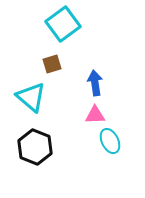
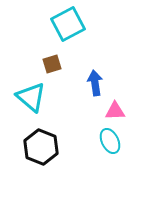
cyan square: moved 5 px right; rotated 8 degrees clockwise
pink triangle: moved 20 px right, 4 px up
black hexagon: moved 6 px right
